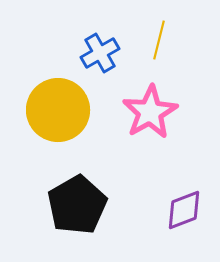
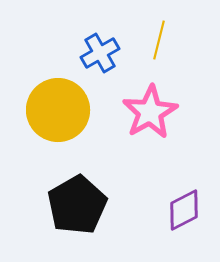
purple diamond: rotated 6 degrees counterclockwise
